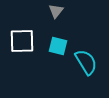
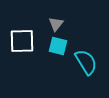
gray triangle: moved 13 px down
